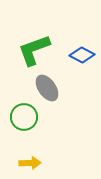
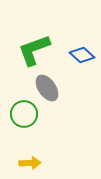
blue diamond: rotated 15 degrees clockwise
green circle: moved 3 px up
